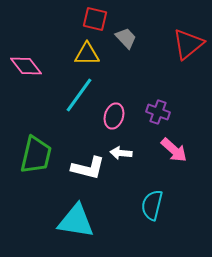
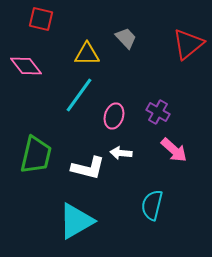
red square: moved 54 px left
purple cross: rotated 10 degrees clockwise
cyan triangle: rotated 39 degrees counterclockwise
